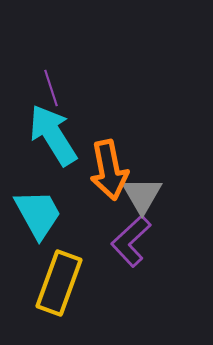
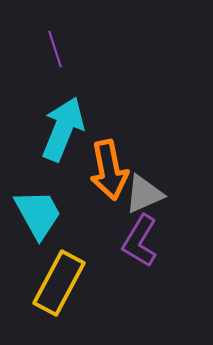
purple line: moved 4 px right, 39 px up
cyan arrow: moved 10 px right, 6 px up; rotated 54 degrees clockwise
gray triangle: moved 2 px right, 1 px up; rotated 36 degrees clockwise
purple L-shape: moved 9 px right; rotated 16 degrees counterclockwise
yellow rectangle: rotated 8 degrees clockwise
